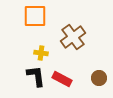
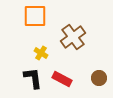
yellow cross: rotated 24 degrees clockwise
black L-shape: moved 3 px left, 2 px down
